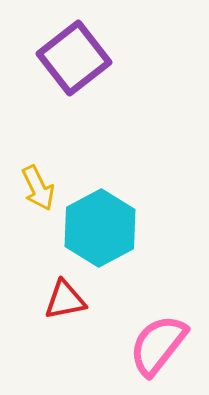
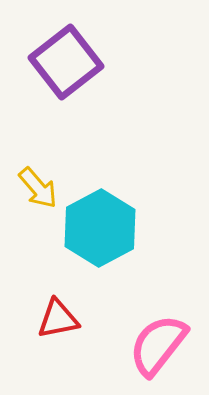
purple square: moved 8 px left, 4 px down
yellow arrow: rotated 15 degrees counterclockwise
red triangle: moved 7 px left, 19 px down
